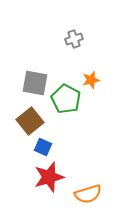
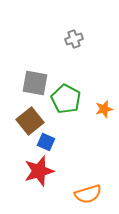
orange star: moved 13 px right, 29 px down
blue square: moved 3 px right, 5 px up
red star: moved 10 px left, 6 px up
